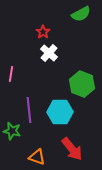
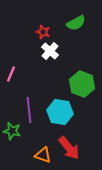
green semicircle: moved 5 px left, 9 px down
red star: rotated 16 degrees counterclockwise
white cross: moved 1 px right, 2 px up
pink line: rotated 14 degrees clockwise
cyan hexagon: rotated 10 degrees clockwise
red arrow: moved 3 px left, 1 px up
orange triangle: moved 6 px right, 2 px up
